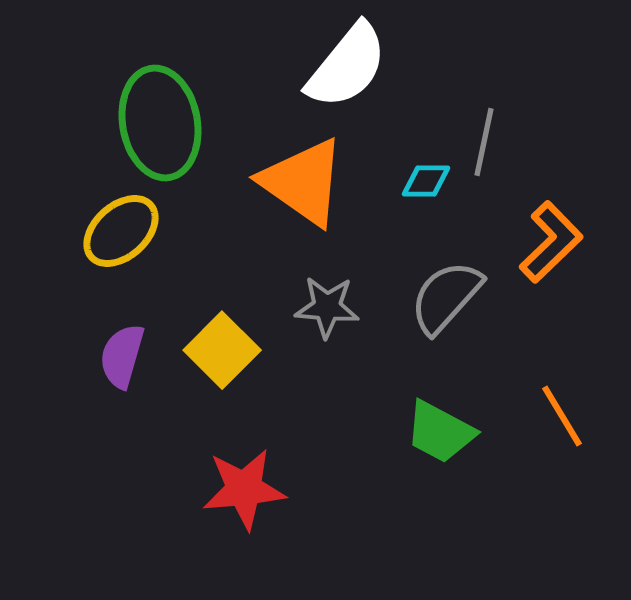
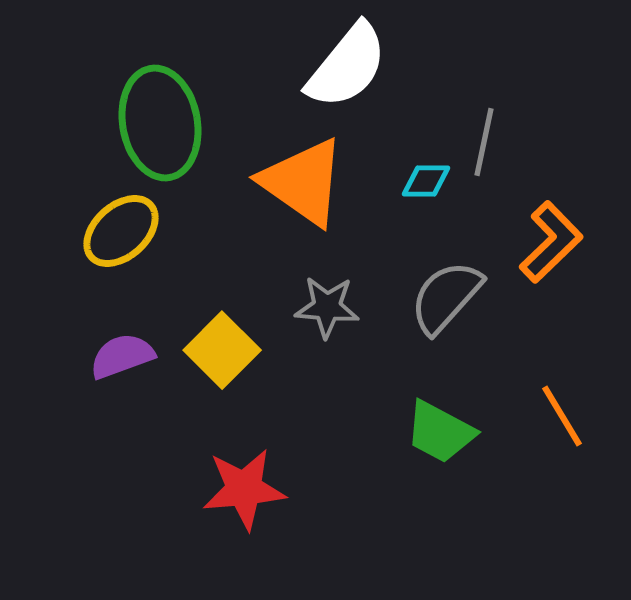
purple semicircle: rotated 54 degrees clockwise
